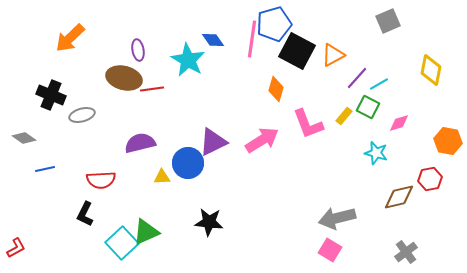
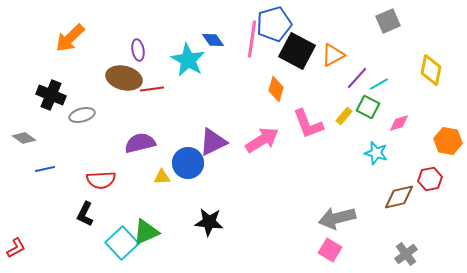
gray cross at (406, 252): moved 2 px down
